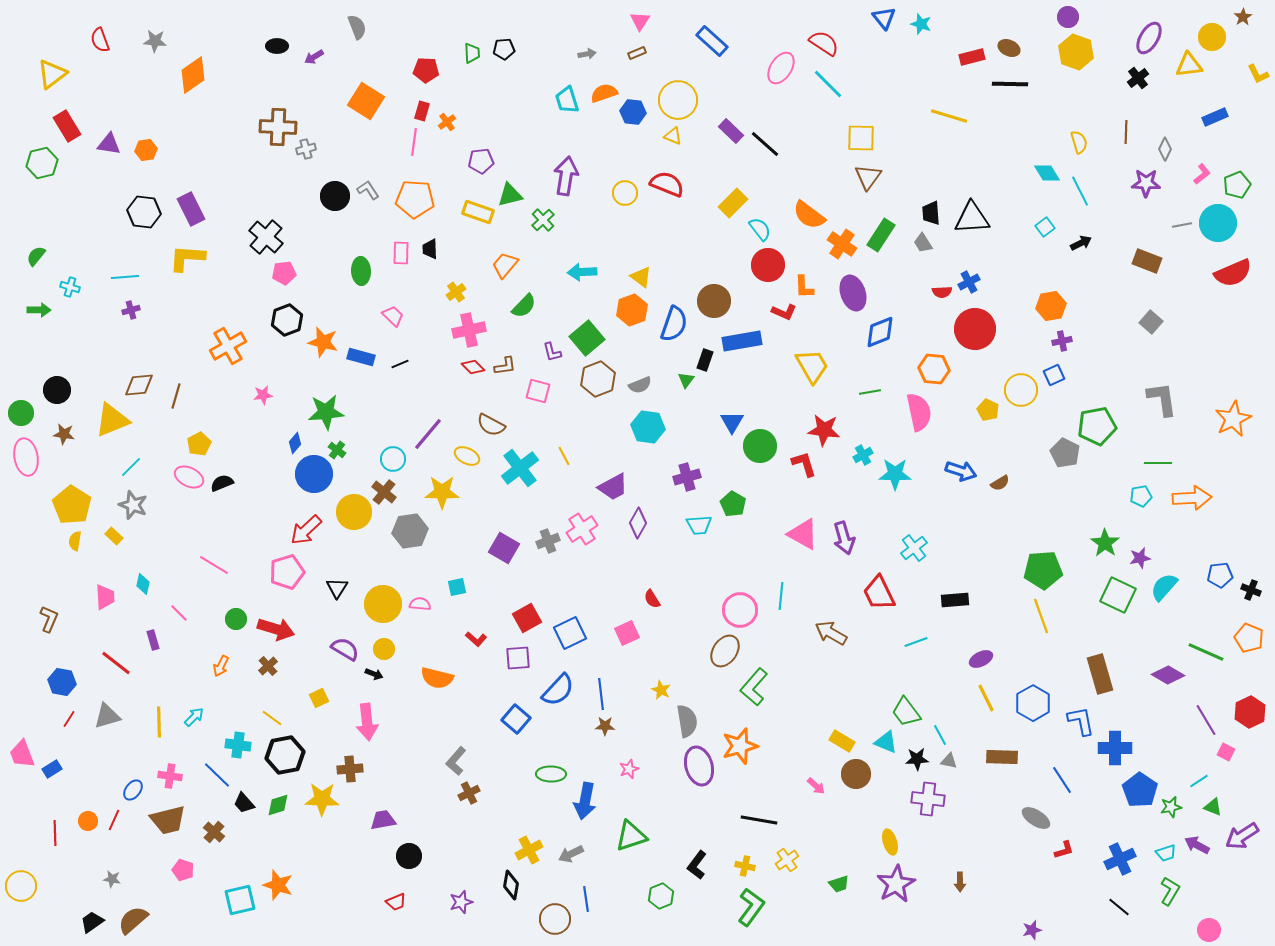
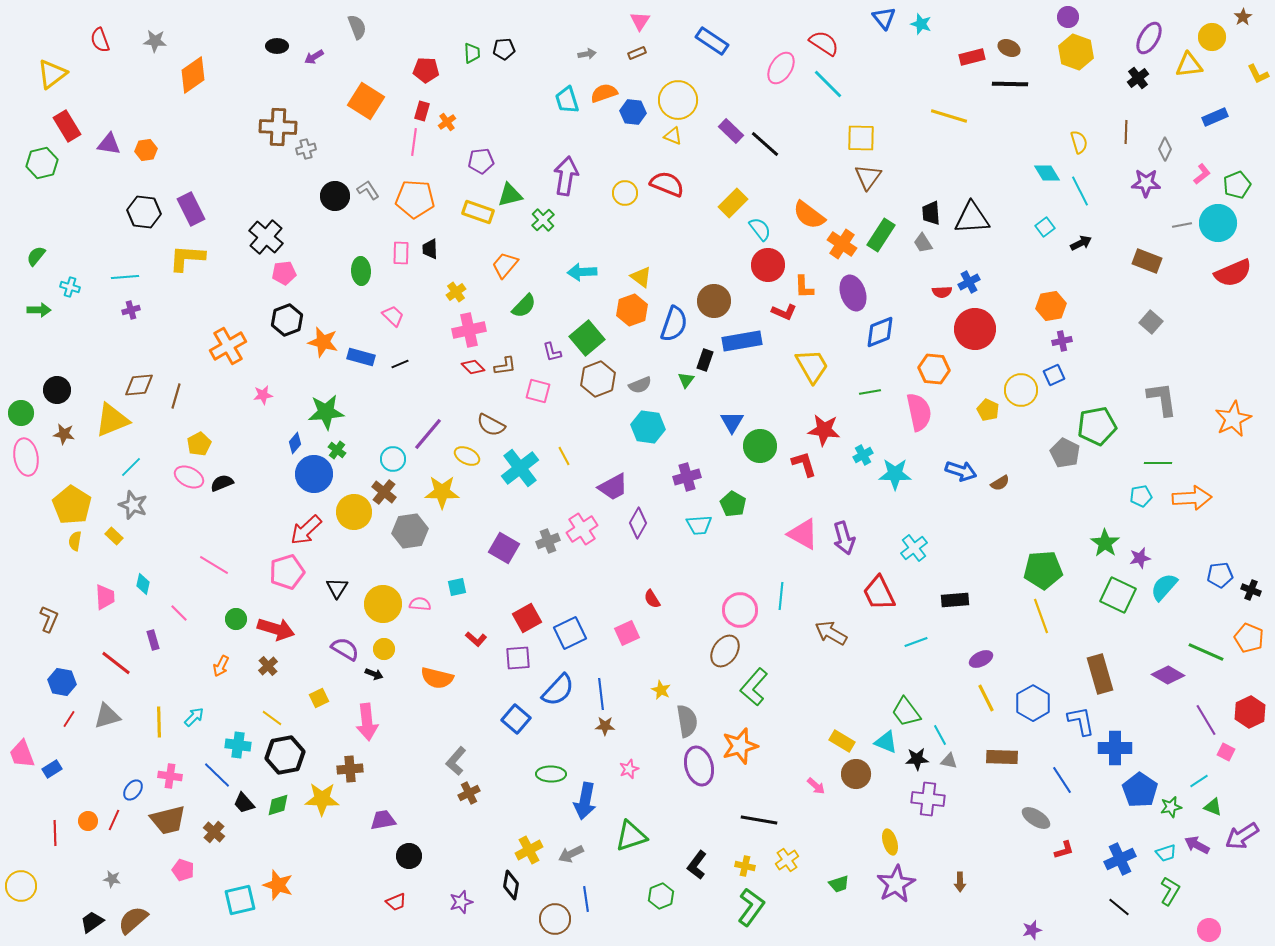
blue rectangle at (712, 41): rotated 8 degrees counterclockwise
